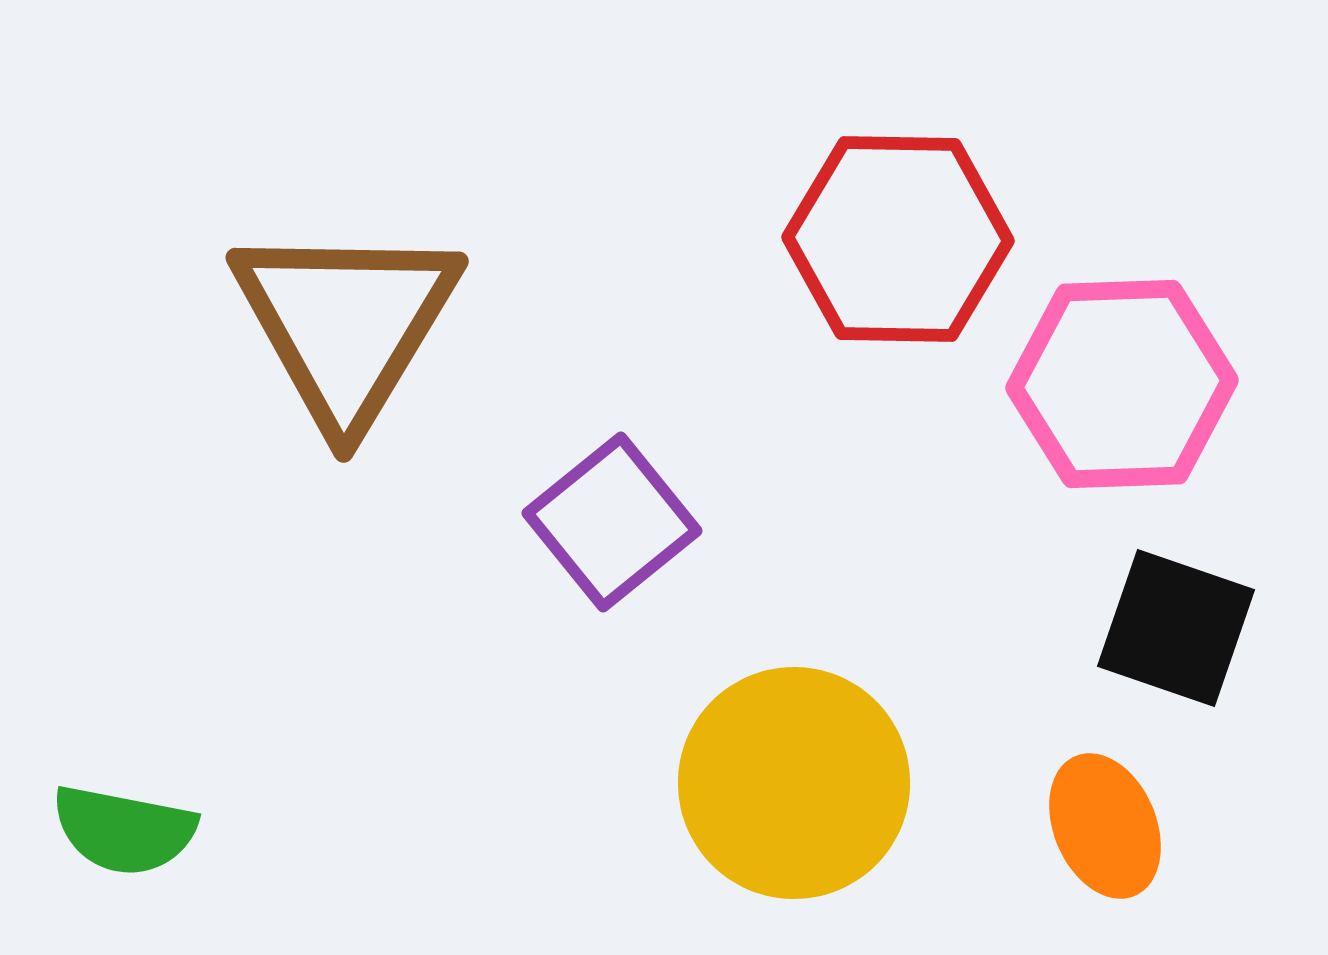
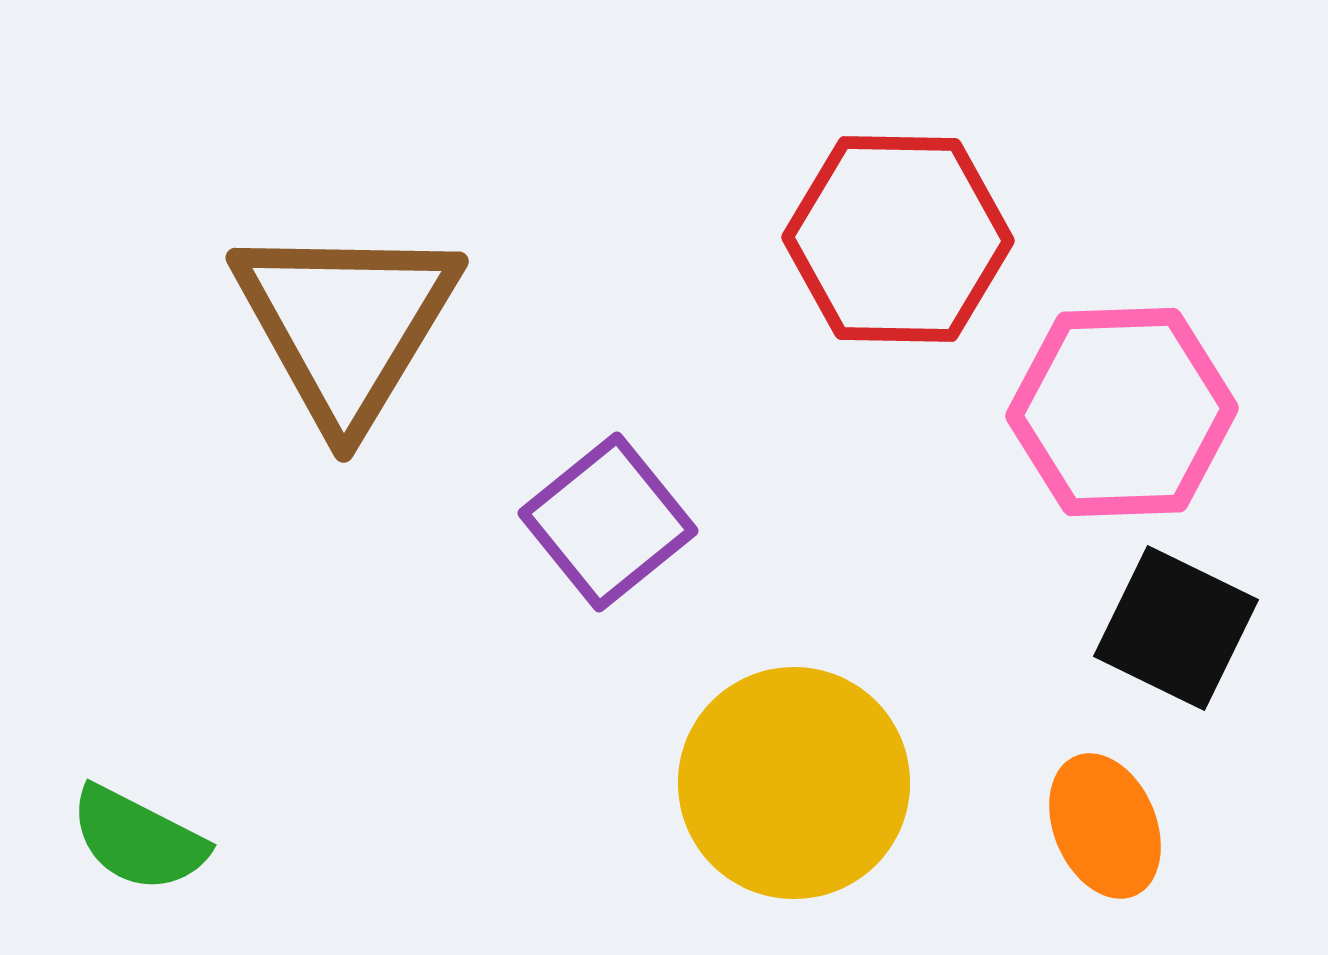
pink hexagon: moved 28 px down
purple square: moved 4 px left
black square: rotated 7 degrees clockwise
green semicircle: moved 14 px right, 9 px down; rotated 16 degrees clockwise
